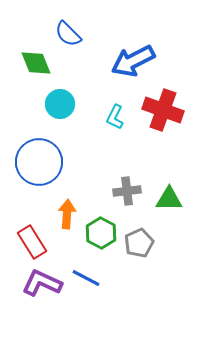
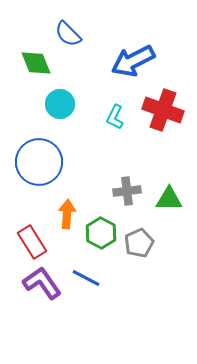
purple L-shape: rotated 30 degrees clockwise
